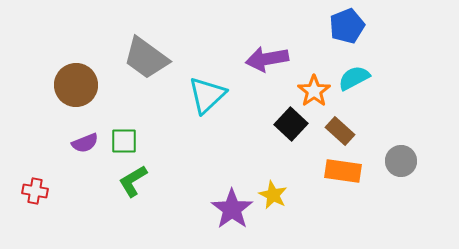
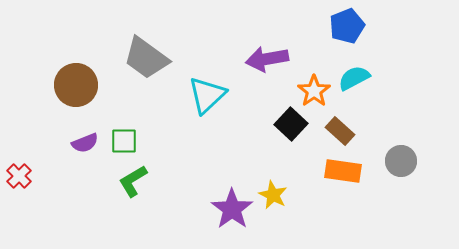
red cross: moved 16 px left, 15 px up; rotated 35 degrees clockwise
